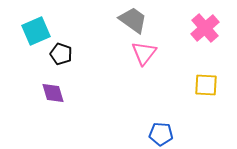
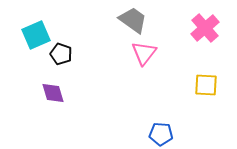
cyan square: moved 4 px down
